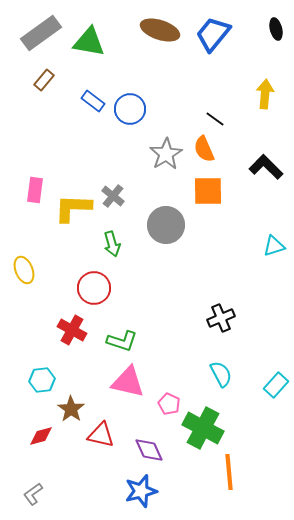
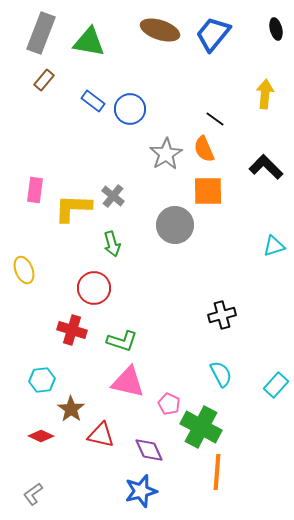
gray rectangle: rotated 33 degrees counterclockwise
gray circle: moved 9 px right
black cross: moved 1 px right, 3 px up; rotated 8 degrees clockwise
red cross: rotated 12 degrees counterclockwise
green cross: moved 2 px left, 1 px up
red diamond: rotated 40 degrees clockwise
orange line: moved 12 px left; rotated 9 degrees clockwise
